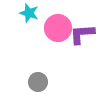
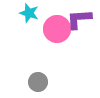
pink circle: moved 1 px left, 1 px down
purple L-shape: moved 3 px left, 15 px up
